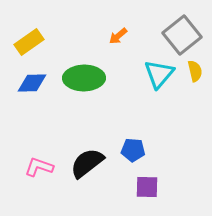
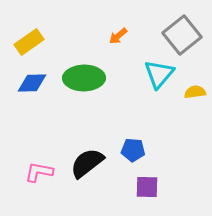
yellow semicircle: moved 21 px down; rotated 85 degrees counterclockwise
pink L-shape: moved 5 px down; rotated 8 degrees counterclockwise
